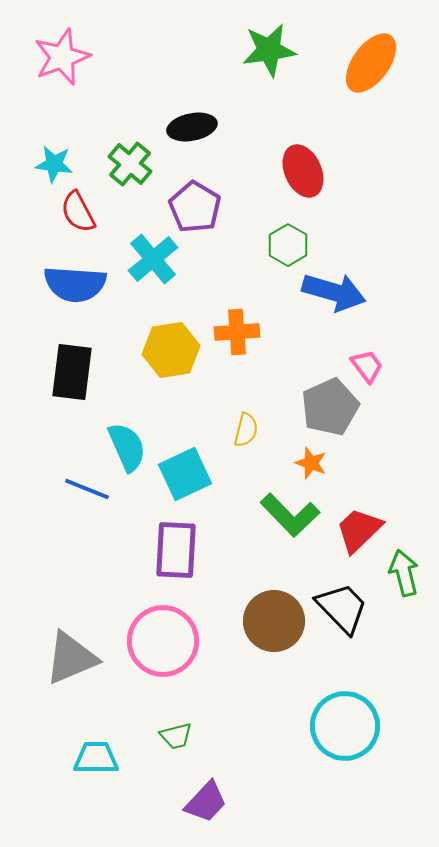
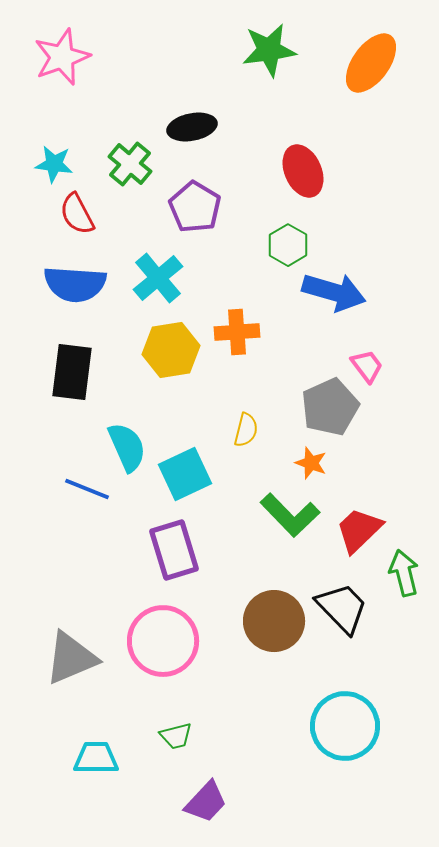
red semicircle: moved 1 px left, 2 px down
cyan cross: moved 5 px right, 19 px down
purple rectangle: moved 2 px left; rotated 20 degrees counterclockwise
